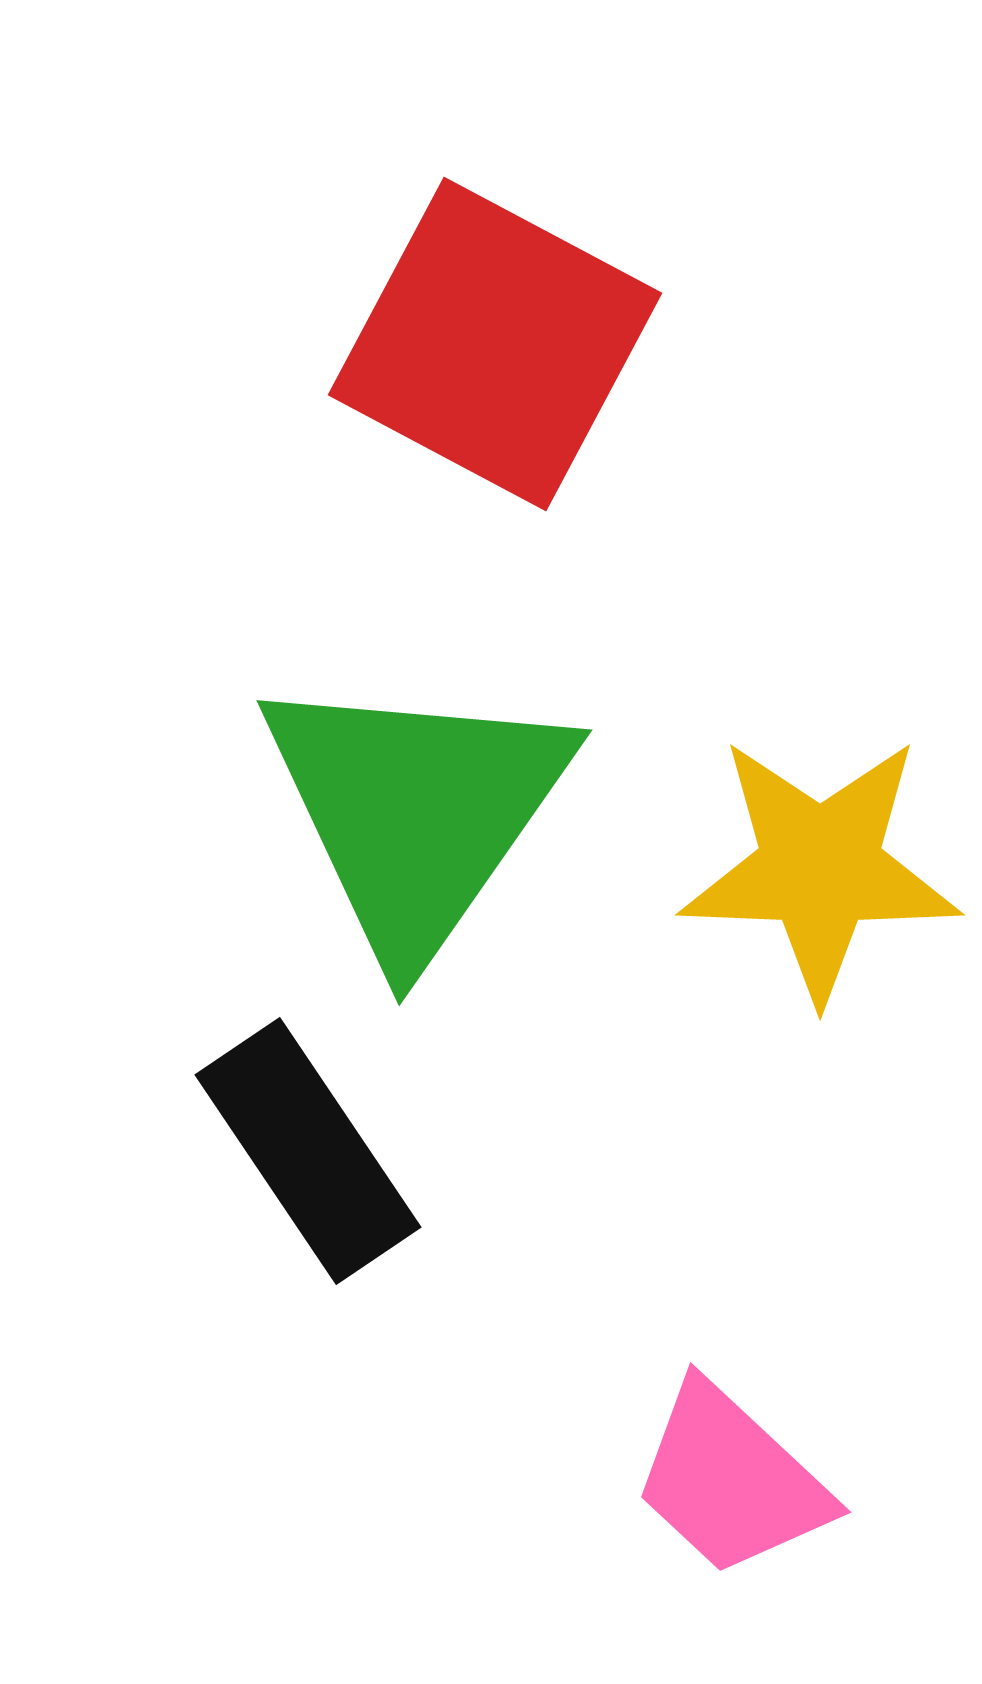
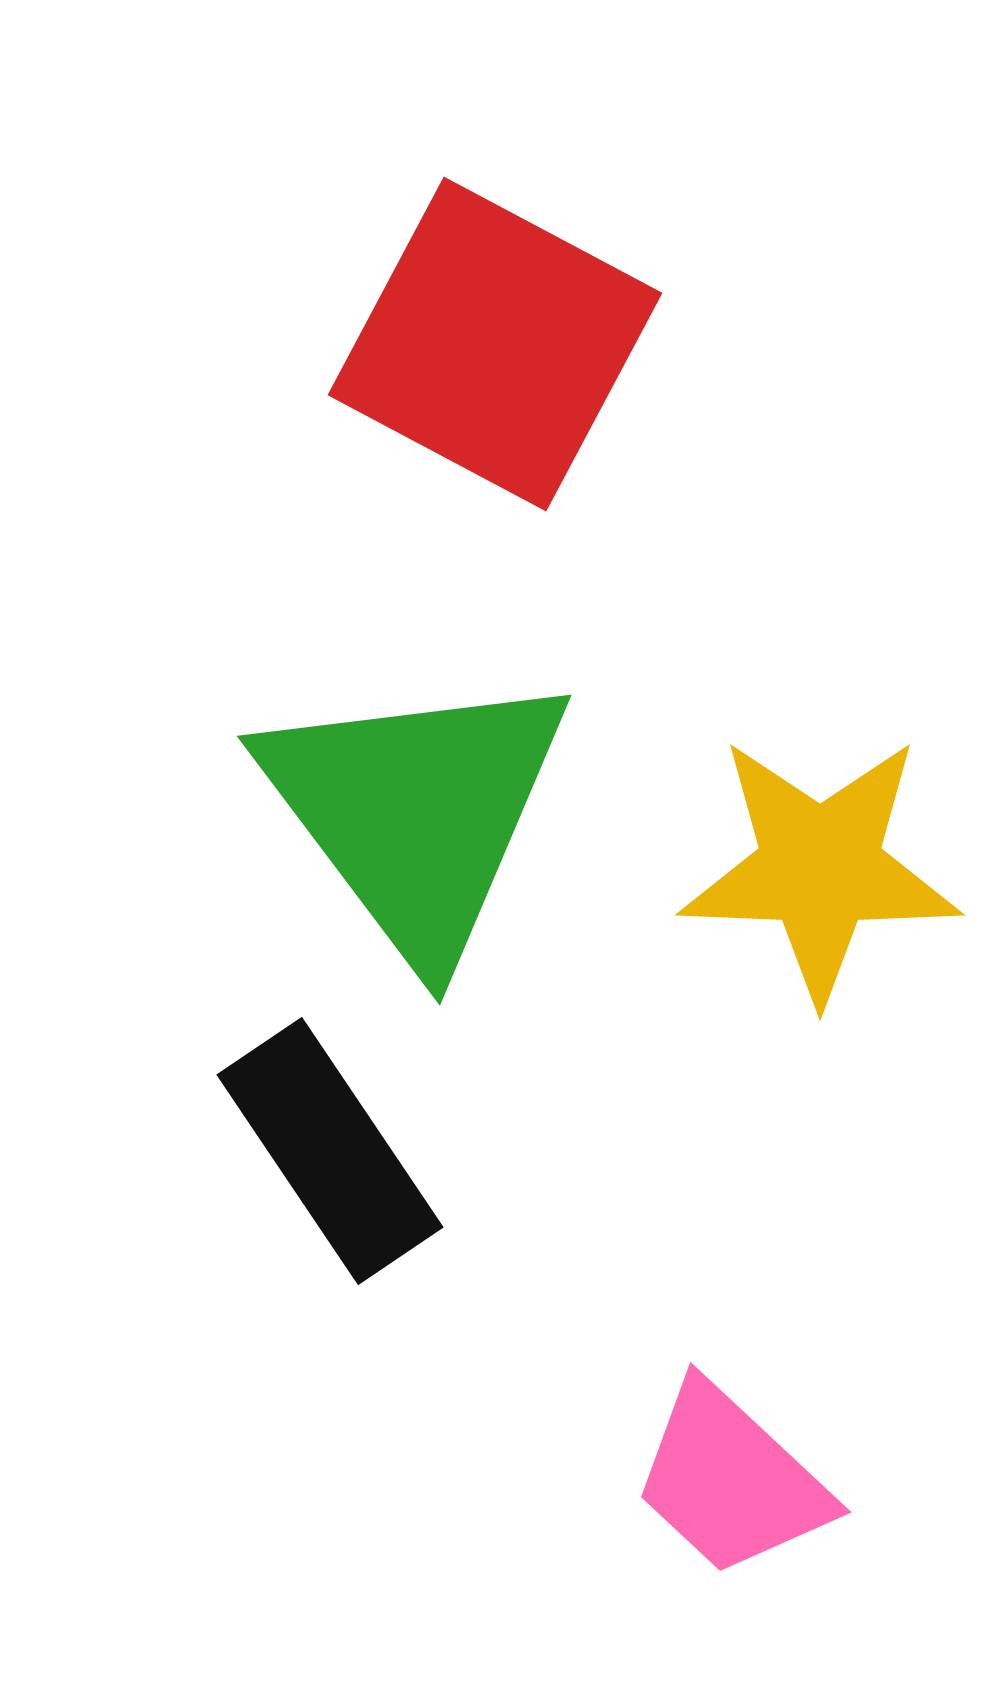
green triangle: rotated 12 degrees counterclockwise
black rectangle: moved 22 px right
